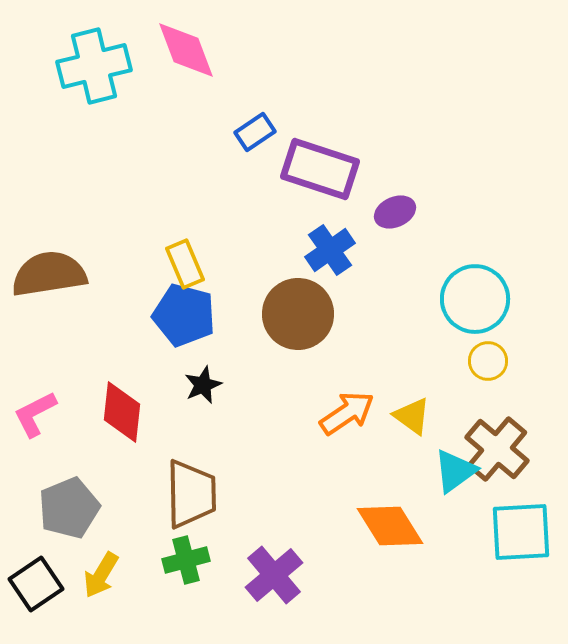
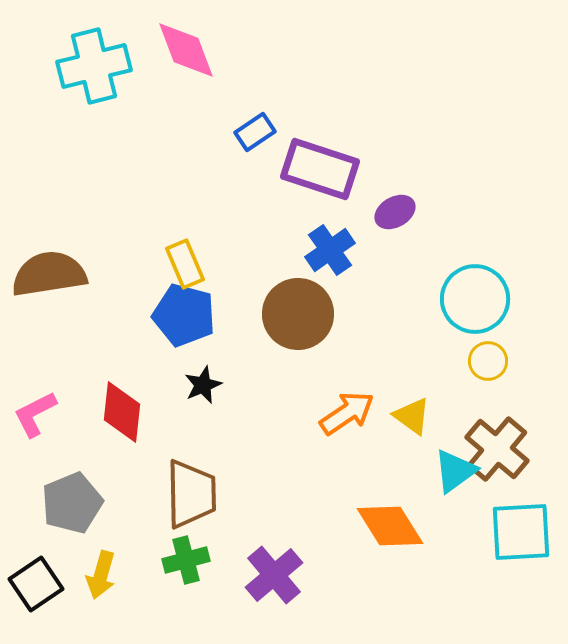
purple ellipse: rotated 6 degrees counterclockwise
gray pentagon: moved 3 px right, 5 px up
yellow arrow: rotated 15 degrees counterclockwise
